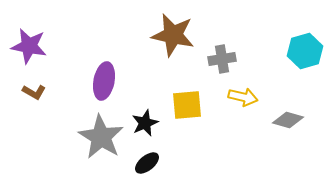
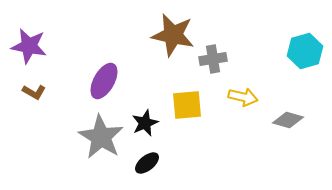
gray cross: moved 9 px left
purple ellipse: rotated 18 degrees clockwise
